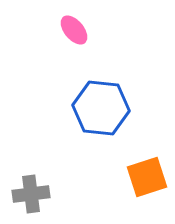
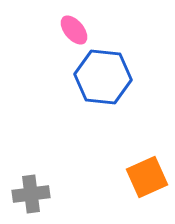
blue hexagon: moved 2 px right, 31 px up
orange square: rotated 6 degrees counterclockwise
